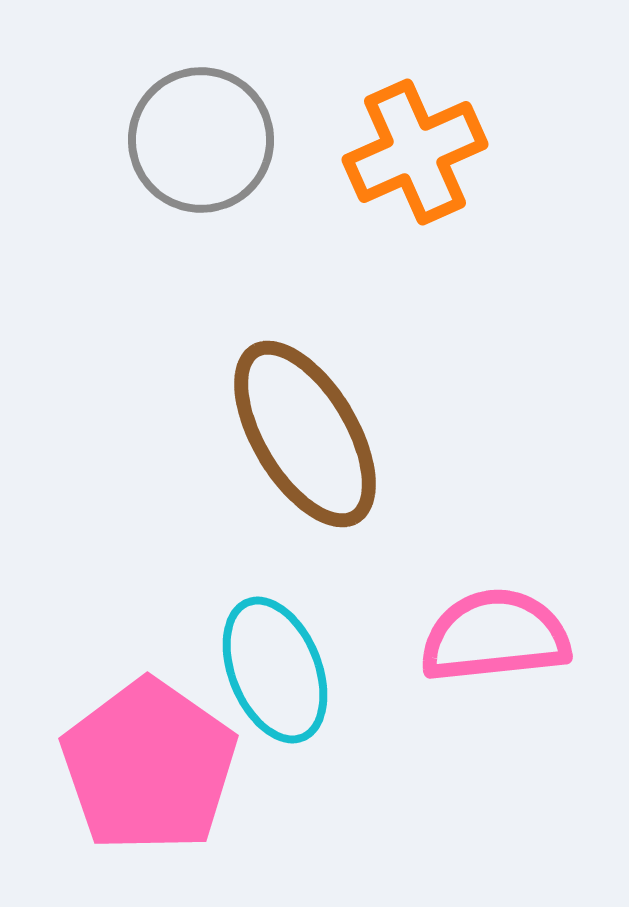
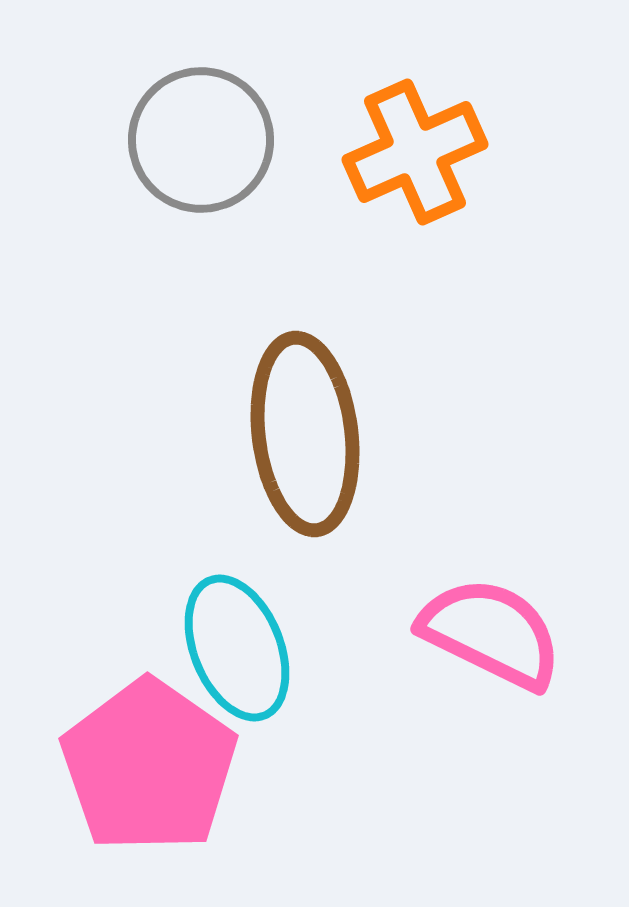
brown ellipse: rotated 24 degrees clockwise
pink semicircle: moved 4 px left, 3 px up; rotated 32 degrees clockwise
cyan ellipse: moved 38 px left, 22 px up
